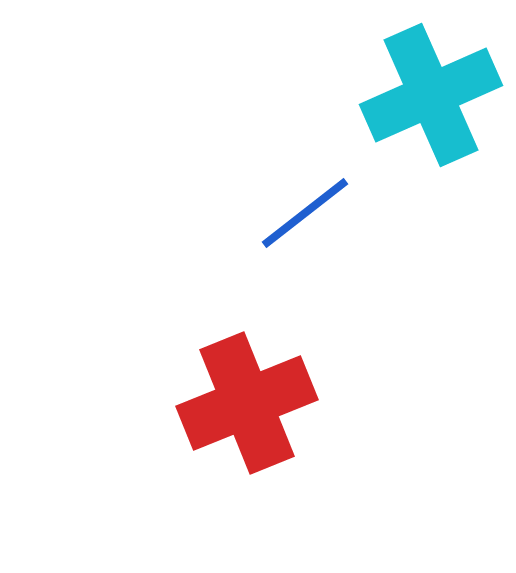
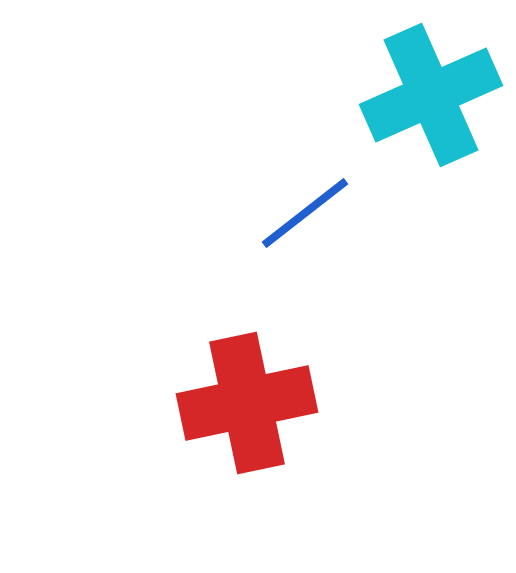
red cross: rotated 10 degrees clockwise
